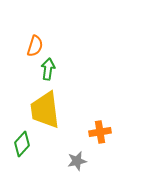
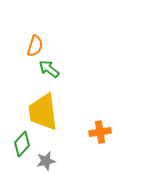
green arrow: moved 1 px right; rotated 60 degrees counterclockwise
yellow trapezoid: moved 2 px left, 2 px down
gray star: moved 31 px left
